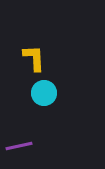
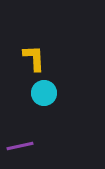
purple line: moved 1 px right
